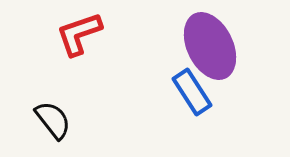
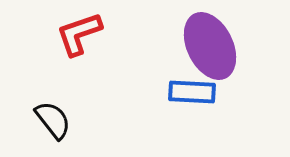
blue rectangle: rotated 54 degrees counterclockwise
